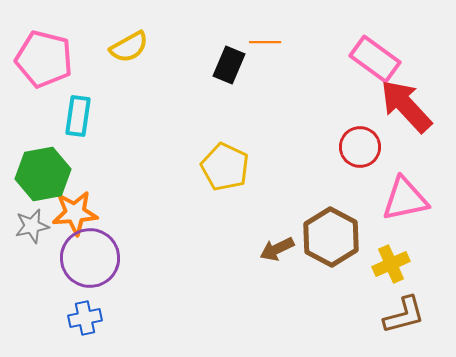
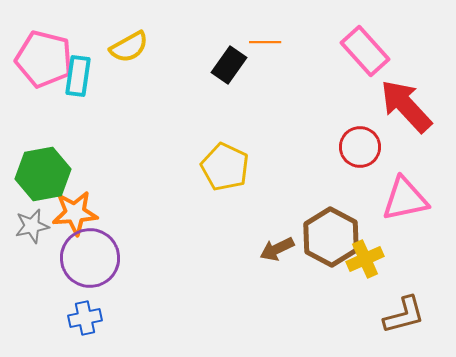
pink rectangle: moved 10 px left, 8 px up; rotated 12 degrees clockwise
black rectangle: rotated 12 degrees clockwise
cyan rectangle: moved 40 px up
yellow cross: moved 26 px left, 5 px up
